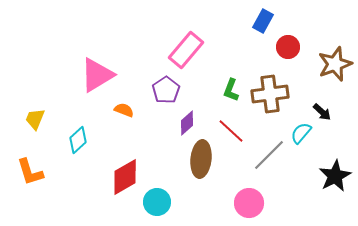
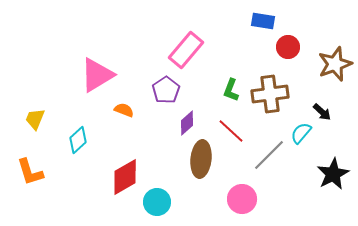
blue rectangle: rotated 70 degrees clockwise
black star: moved 2 px left, 2 px up
pink circle: moved 7 px left, 4 px up
